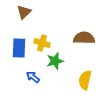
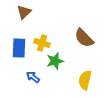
brown semicircle: rotated 135 degrees counterclockwise
